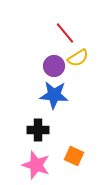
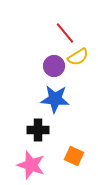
yellow semicircle: moved 1 px up
blue star: moved 1 px right, 4 px down
pink star: moved 5 px left
